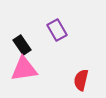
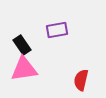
purple rectangle: rotated 70 degrees counterclockwise
